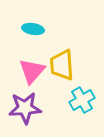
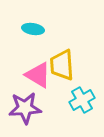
pink triangle: moved 6 px right, 4 px down; rotated 40 degrees counterclockwise
